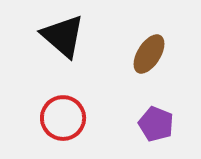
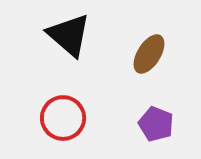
black triangle: moved 6 px right, 1 px up
